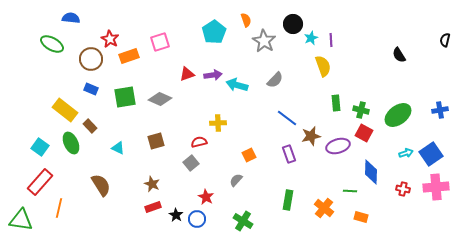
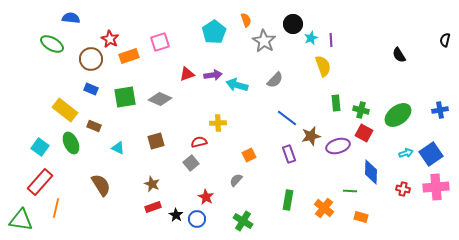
brown rectangle at (90, 126): moved 4 px right; rotated 24 degrees counterclockwise
orange line at (59, 208): moved 3 px left
